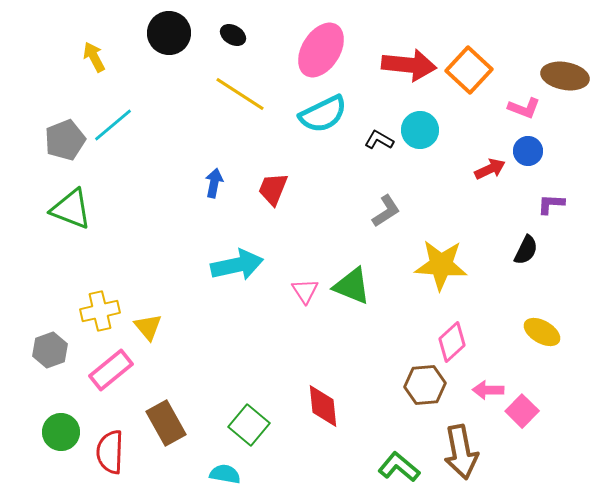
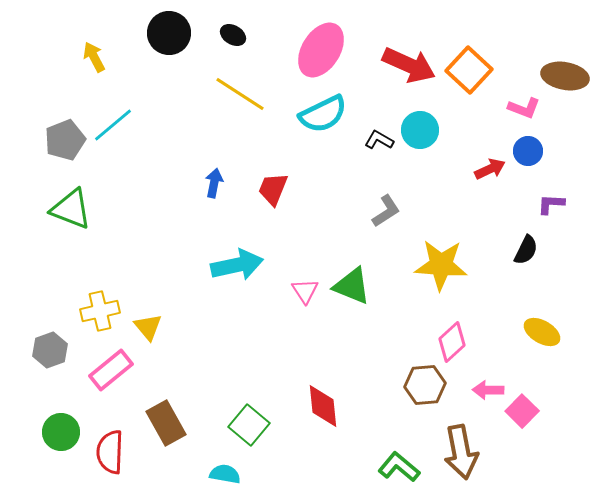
red arrow at (409, 65): rotated 18 degrees clockwise
